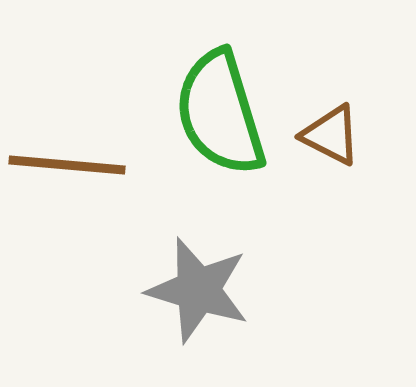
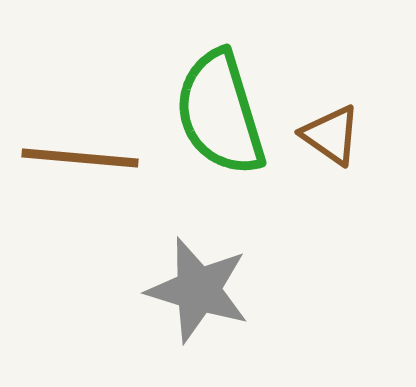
brown triangle: rotated 8 degrees clockwise
brown line: moved 13 px right, 7 px up
